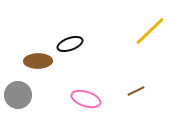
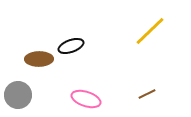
black ellipse: moved 1 px right, 2 px down
brown ellipse: moved 1 px right, 2 px up
brown line: moved 11 px right, 3 px down
